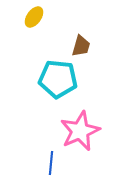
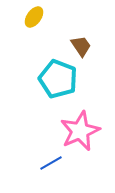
brown trapezoid: rotated 50 degrees counterclockwise
cyan pentagon: rotated 15 degrees clockwise
blue line: rotated 55 degrees clockwise
